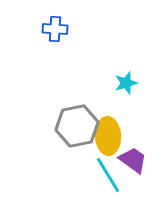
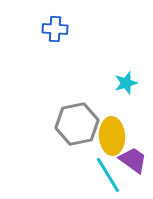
gray hexagon: moved 2 px up
yellow ellipse: moved 4 px right
